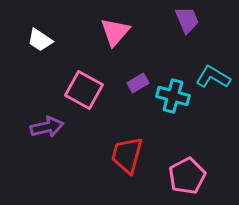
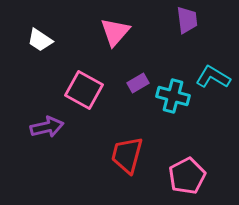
purple trapezoid: rotated 16 degrees clockwise
